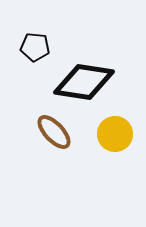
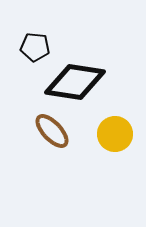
black diamond: moved 9 px left
brown ellipse: moved 2 px left, 1 px up
